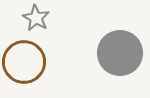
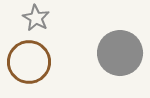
brown circle: moved 5 px right
